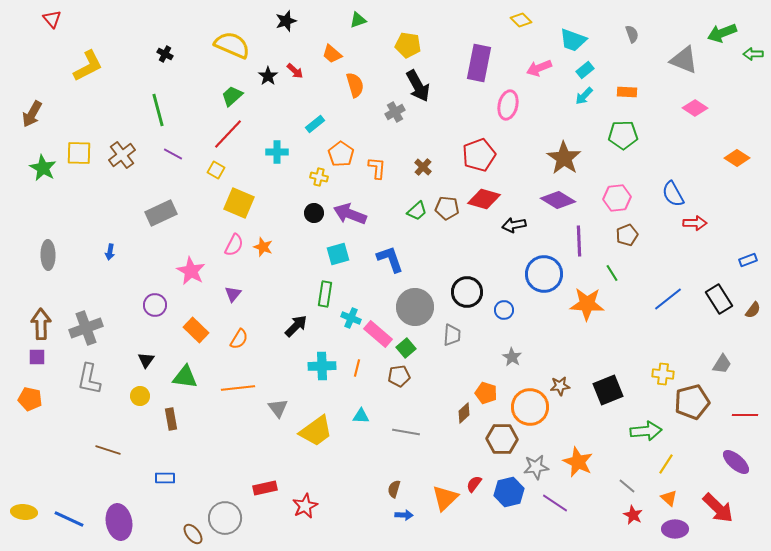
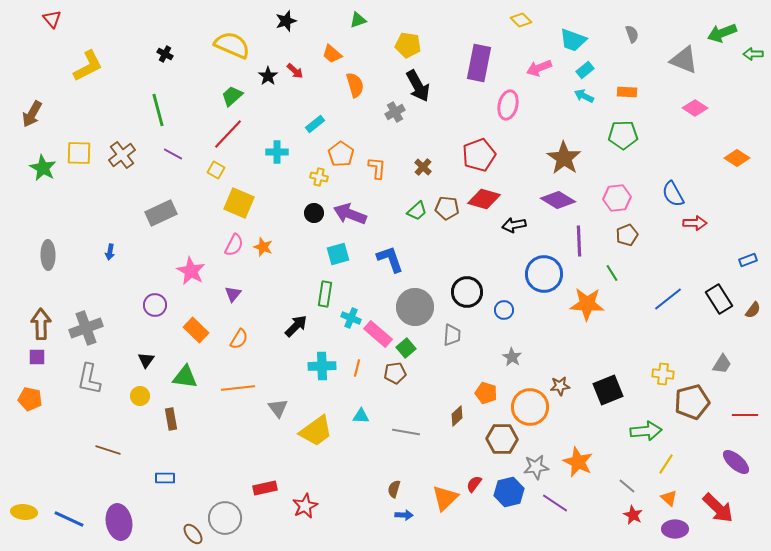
cyan arrow at (584, 96): rotated 72 degrees clockwise
brown pentagon at (399, 376): moved 4 px left, 3 px up
brown diamond at (464, 413): moved 7 px left, 3 px down
